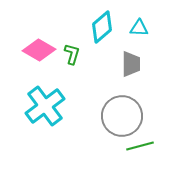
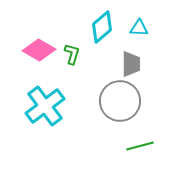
gray circle: moved 2 px left, 15 px up
